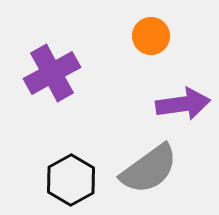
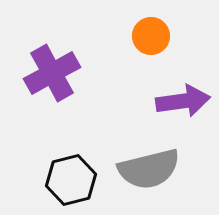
purple arrow: moved 3 px up
gray semicircle: rotated 22 degrees clockwise
black hexagon: rotated 15 degrees clockwise
